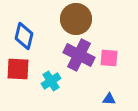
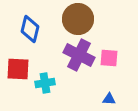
brown circle: moved 2 px right
blue diamond: moved 6 px right, 7 px up
cyan cross: moved 6 px left, 2 px down; rotated 24 degrees clockwise
